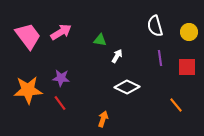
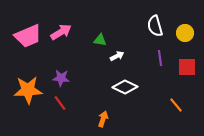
yellow circle: moved 4 px left, 1 px down
pink trapezoid: rotated 104 degrees clockwise
white arrow: rotated 32 degrees clockwise
white diamond: moved 2 px left
